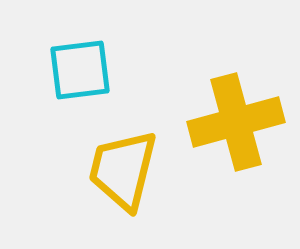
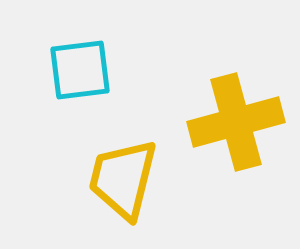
yellow trapezoid: moved 9 px down
